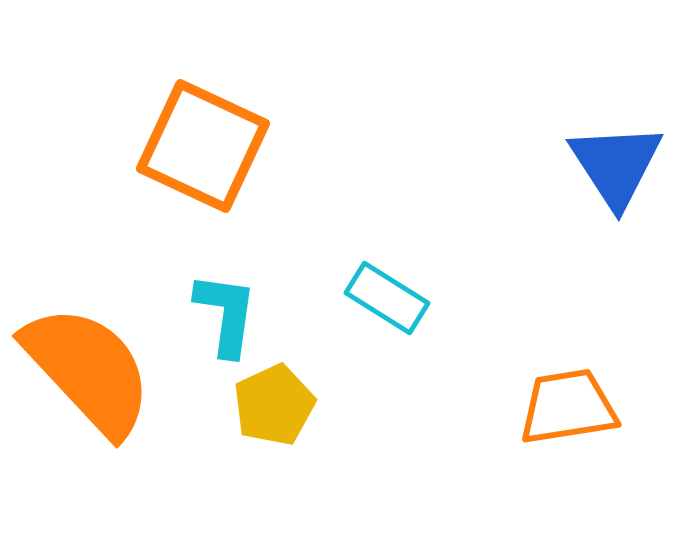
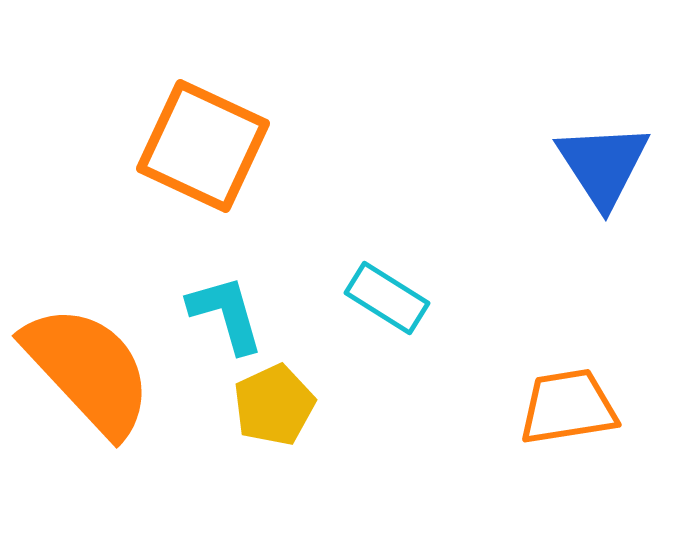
blue triangle: moved 13 px left
cyan L-shape: rotated 24 degrees counterclockwise
